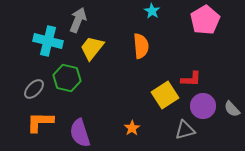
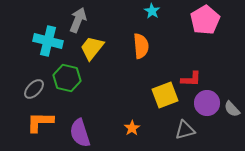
yellow square: rotated 12 degrees clockwise
purple circle: moved 4 px right, 3 px up
